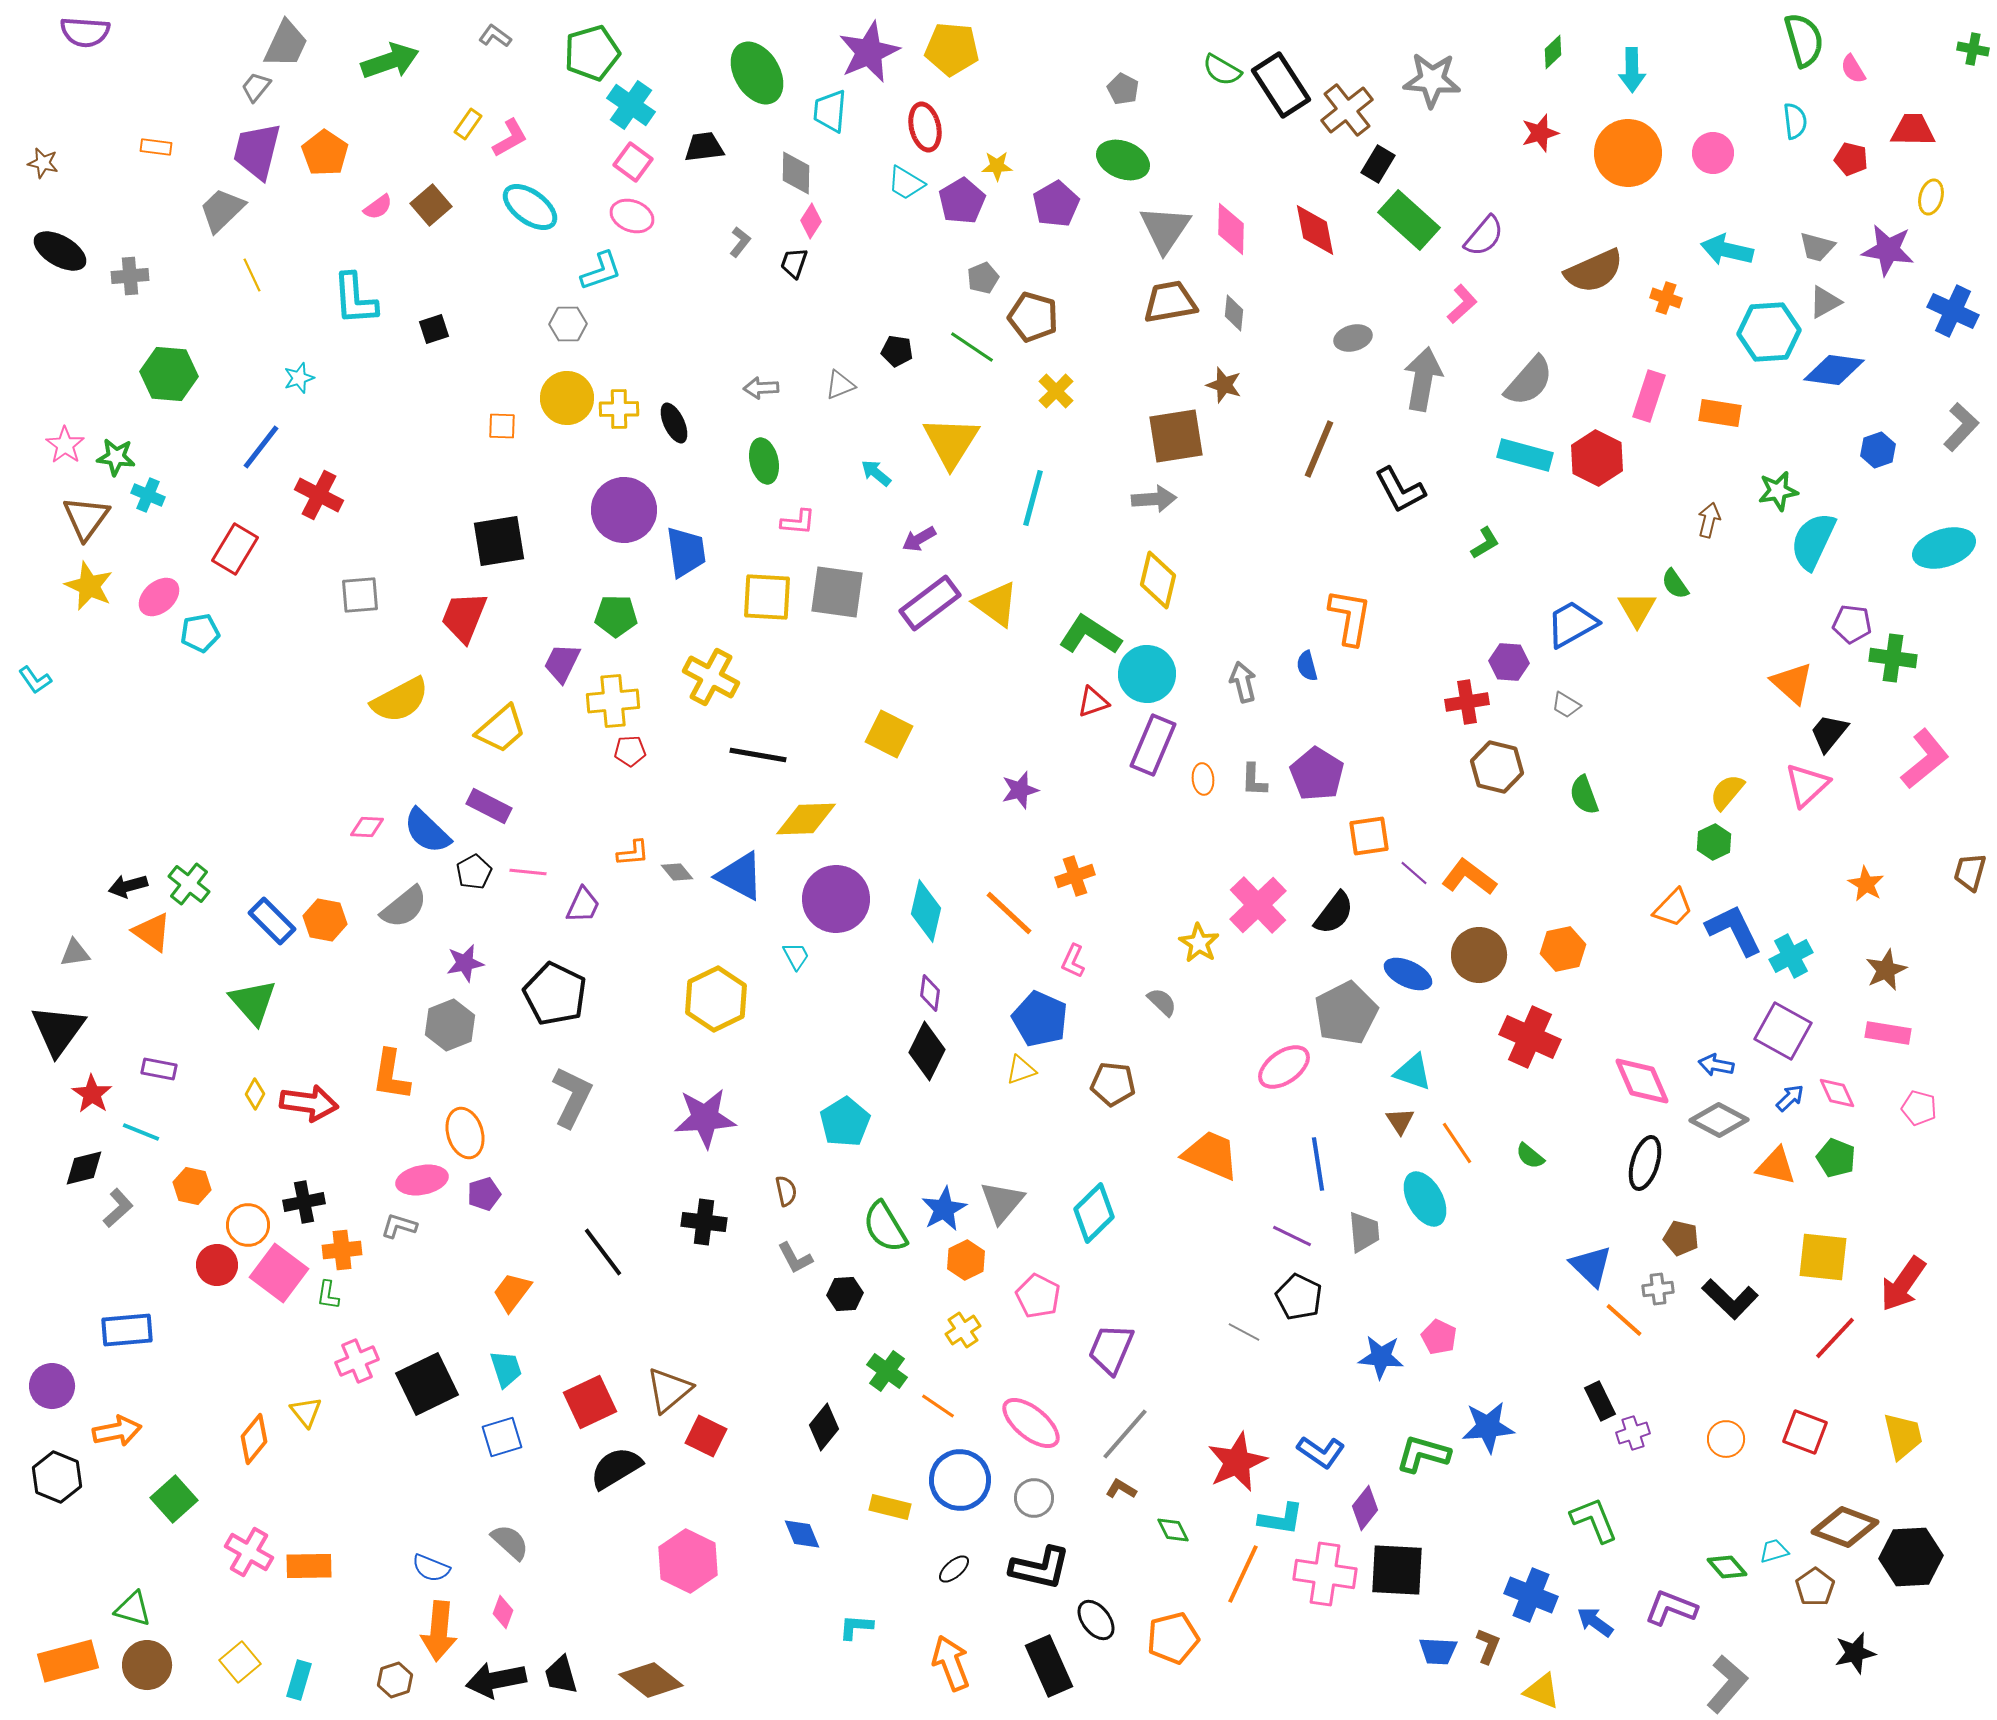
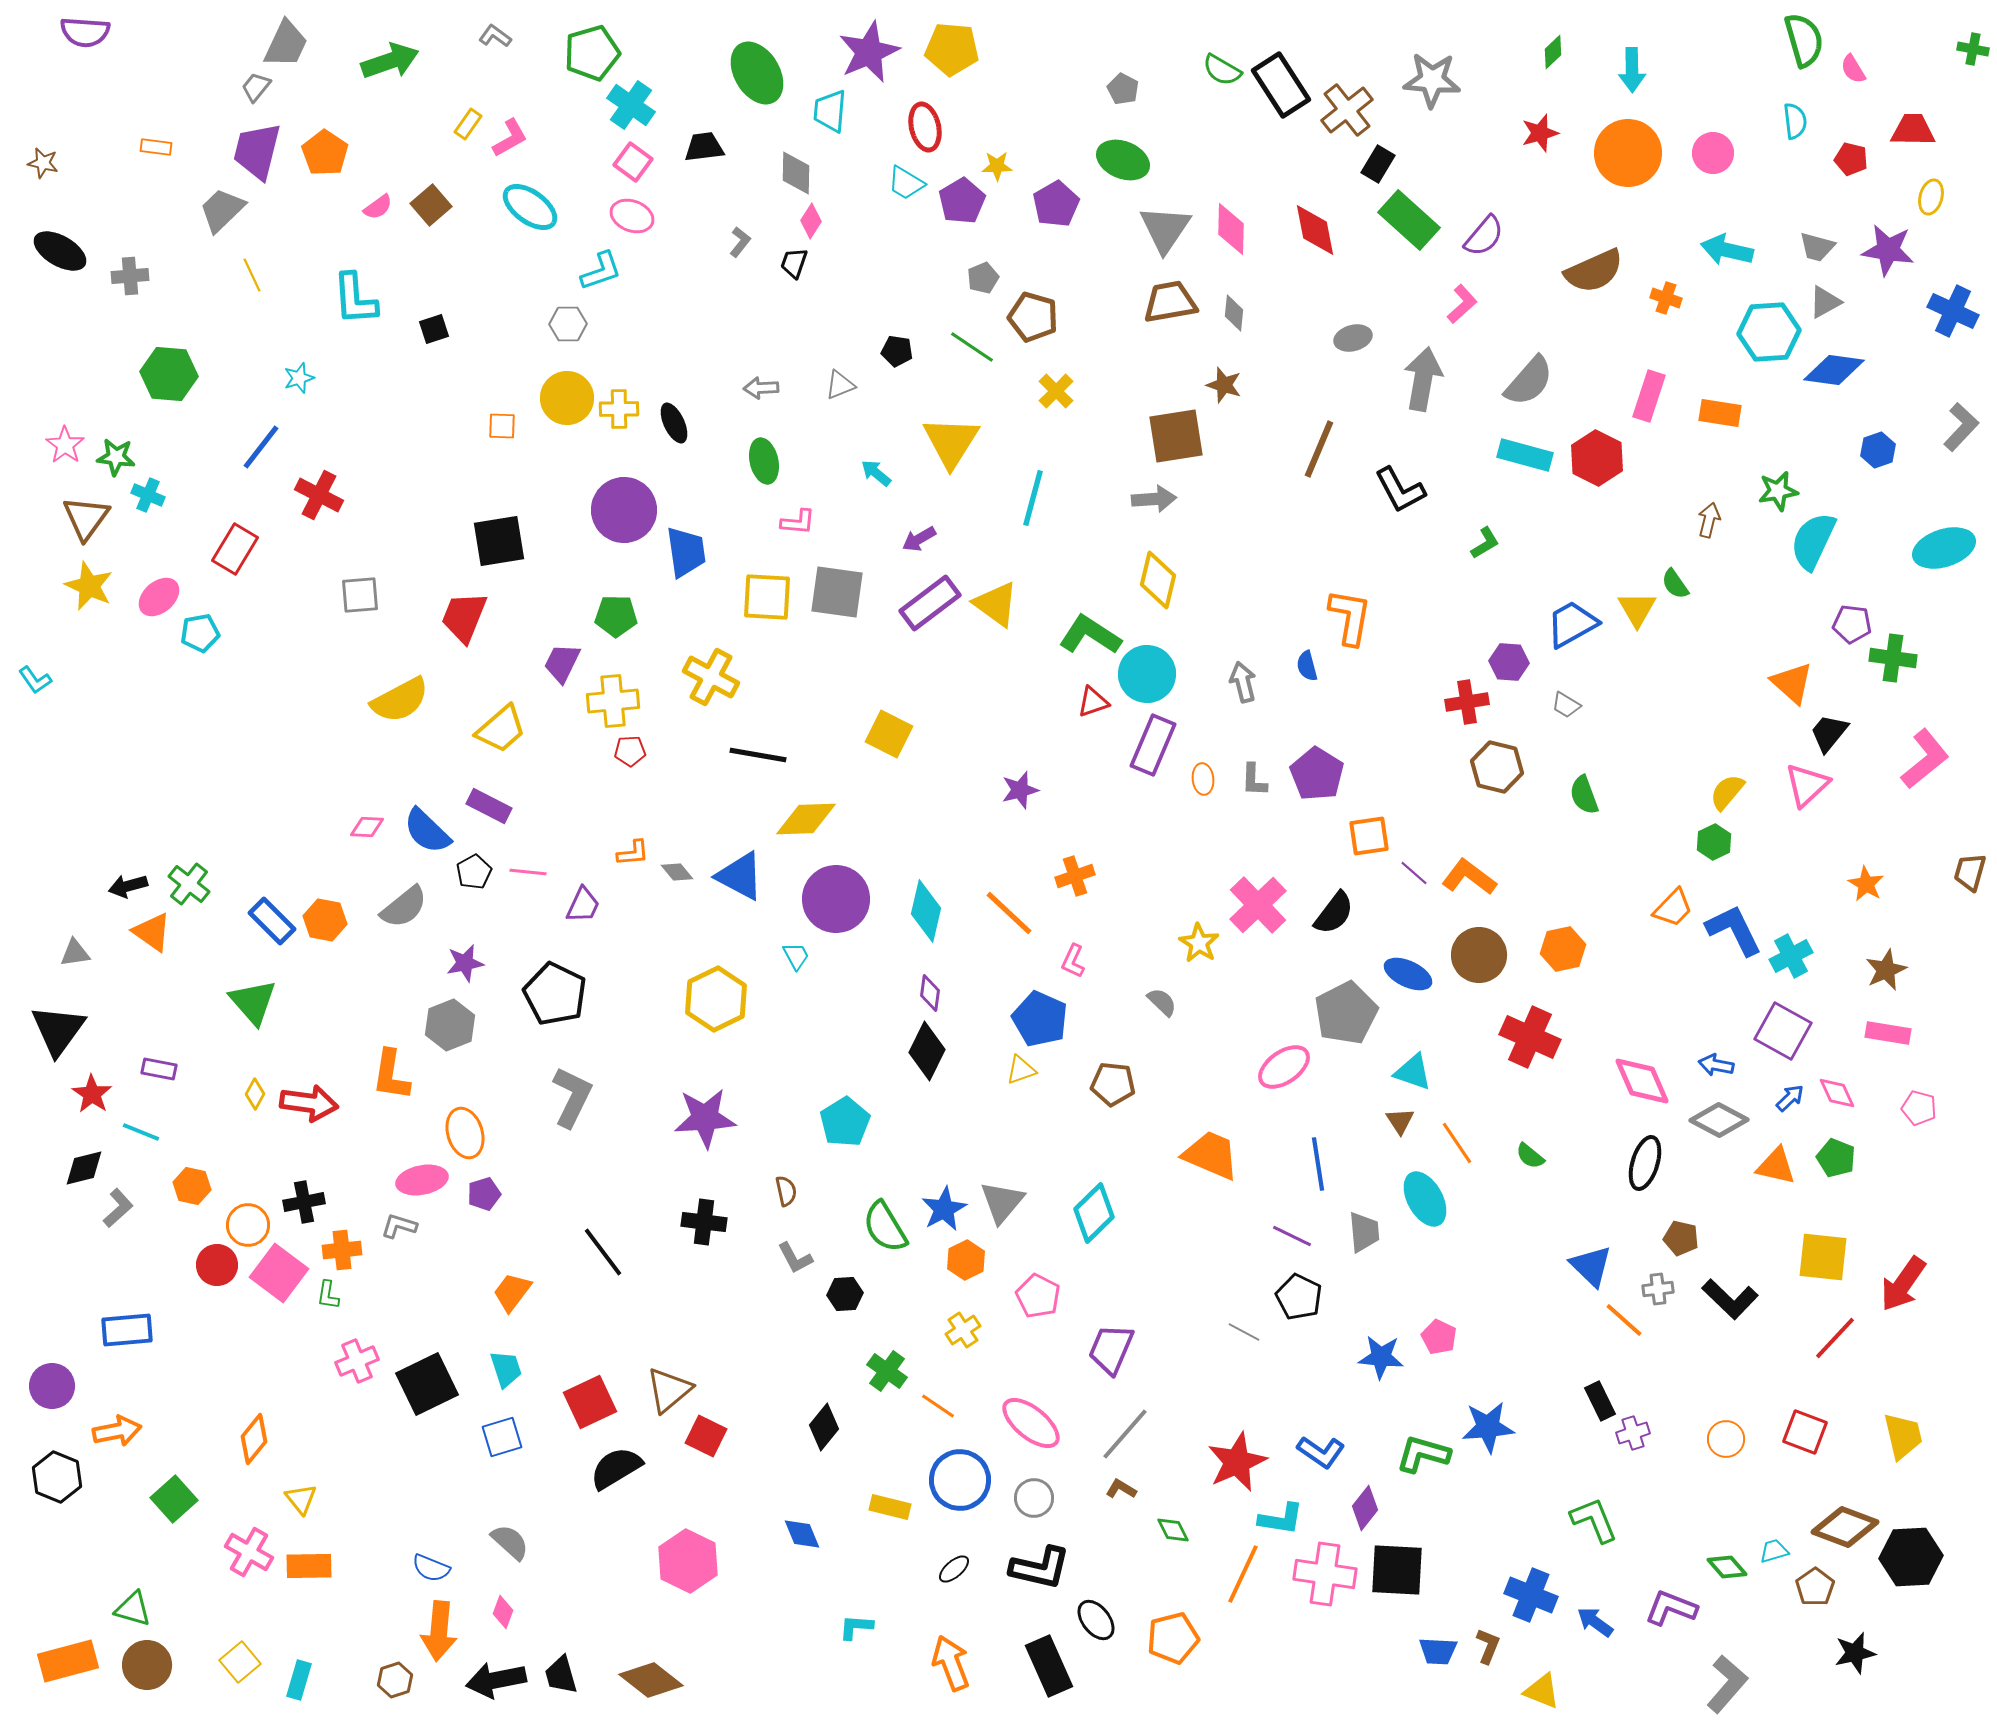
yellow triangle at (306, 1412): moved 5 px left, 87 px down
